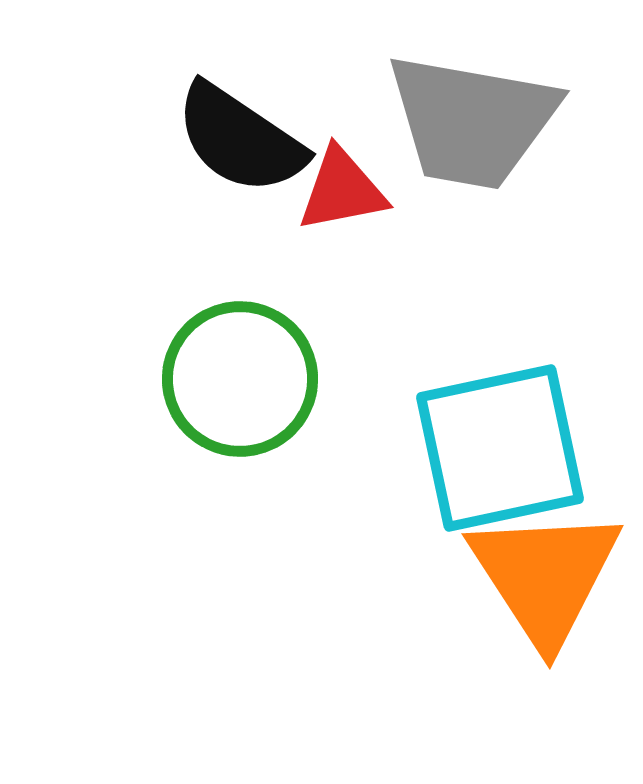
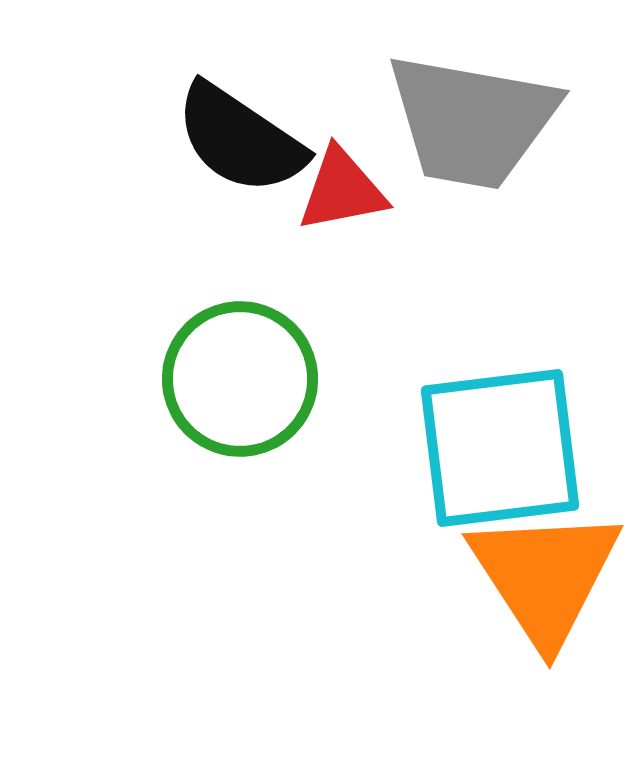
cyan square: rotated 5 degrees clockwise
